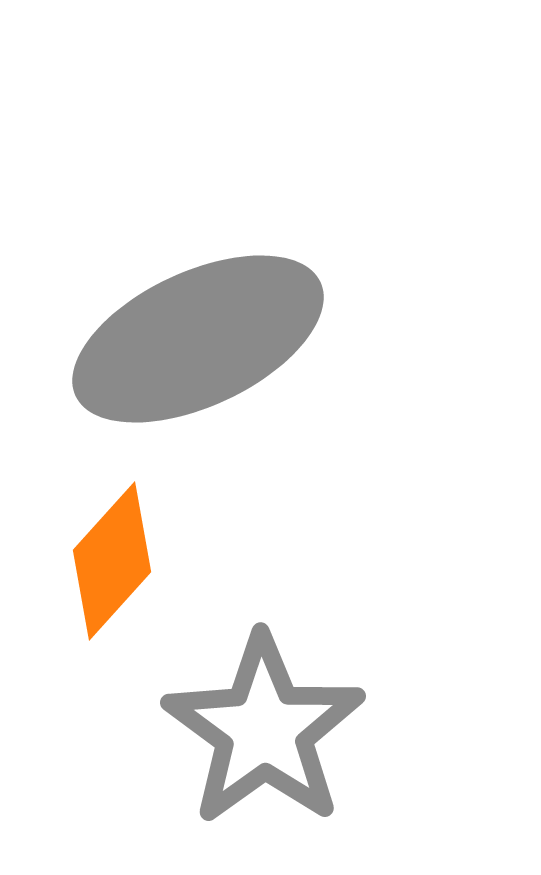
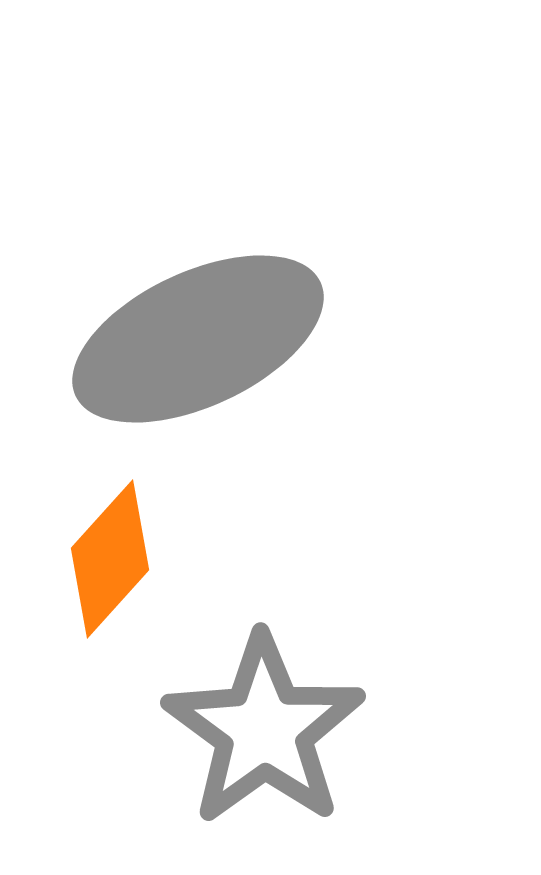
orange diamond: moved 2 px left, 2 px up
